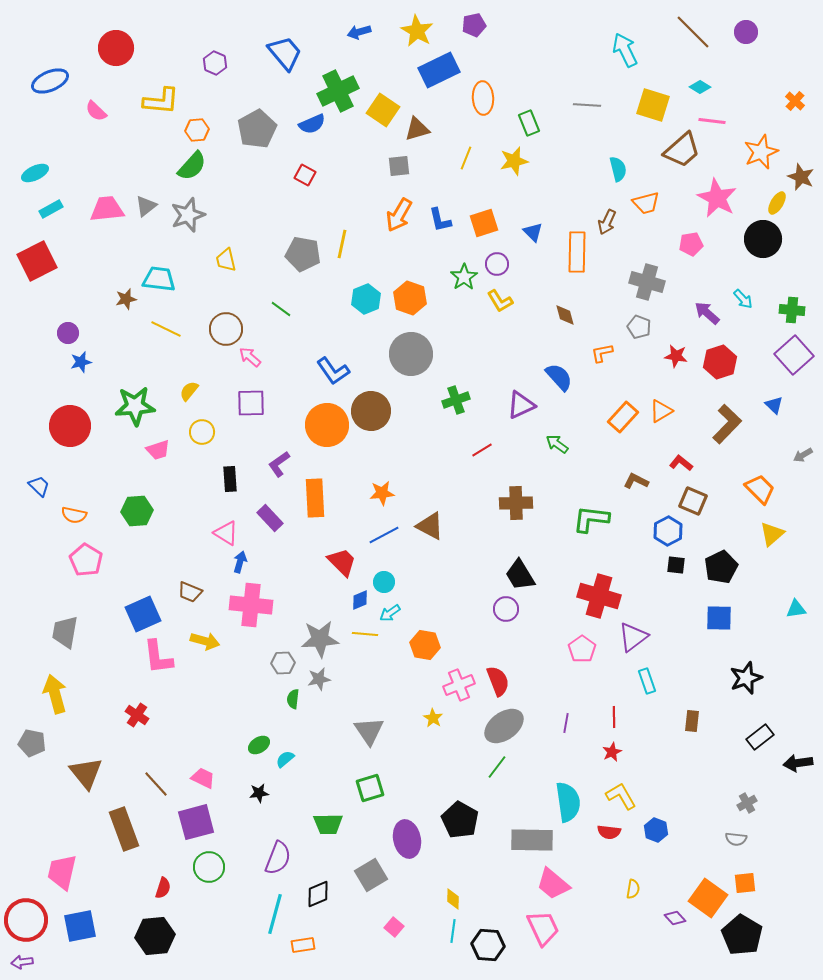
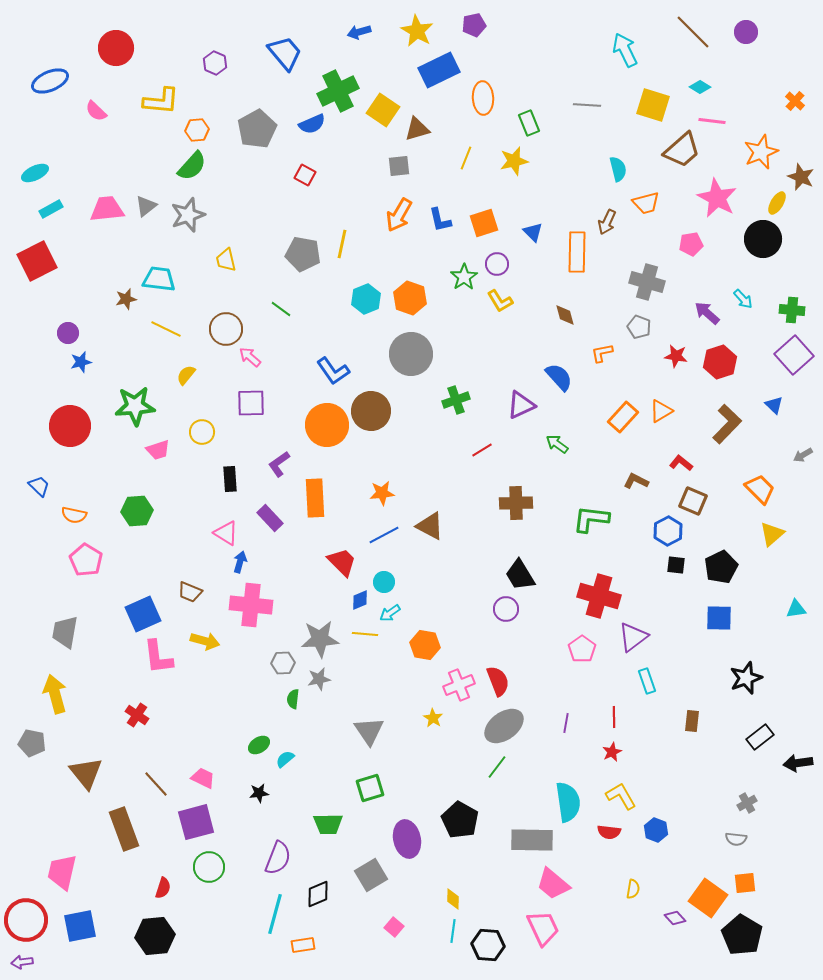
yellow semicircle at (189, 391): moved 3 px left, 16 px up
